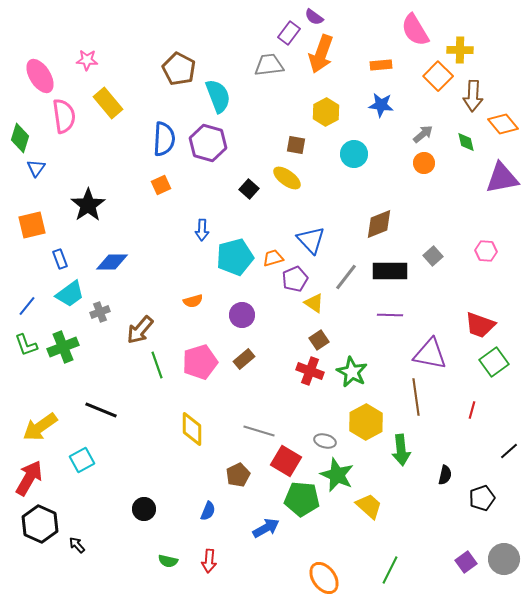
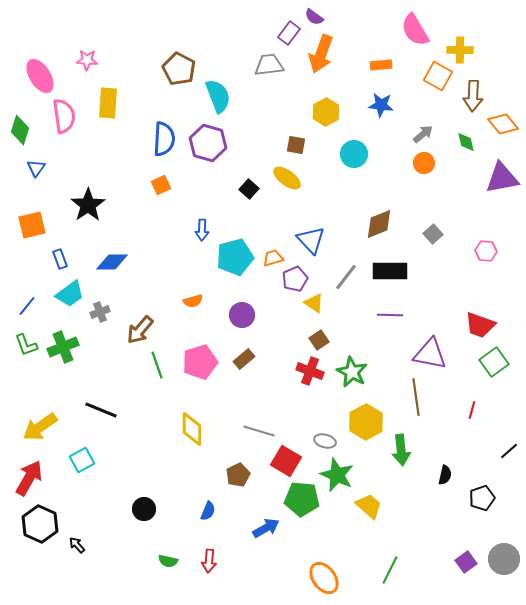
orange square at (438, 76): rotated 16 degrees counterclockwise
yellow rectangle at (108, 103): rotated 44 degrees clockwise
green diamond at (20, 138): moved 8 px up
gray square at (433, 256): moved 22 px up
